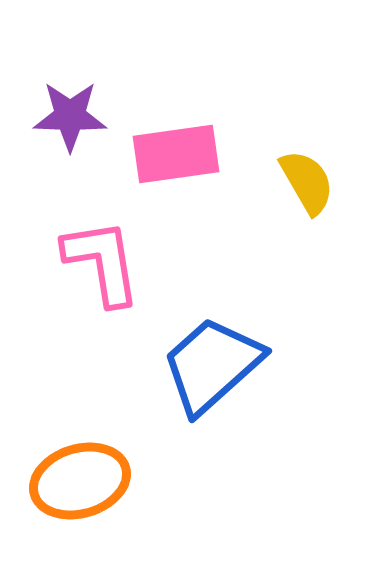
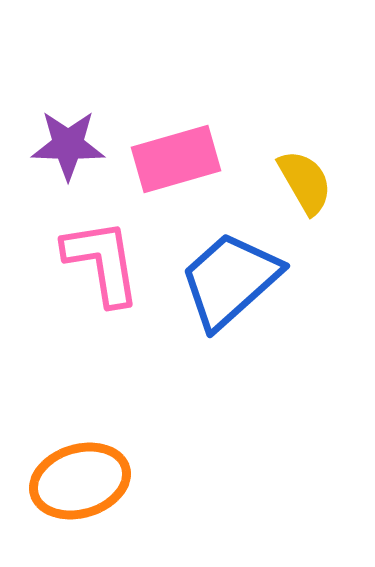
purple star: moved 2 px left, 29 px down
pink rectangle: moved 5 px down; rotated 8 degrees counterclockwise
yellow semicircle: moved 2 px left
blue trapezoid: moved 18 px right, 85 px up
